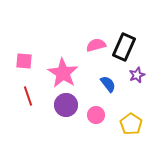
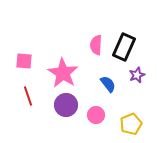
pink semicircle: rotated 72 degrees counterclockwise
yellow pentagon: rotated 15 degrees clockwise
